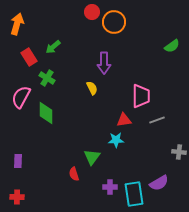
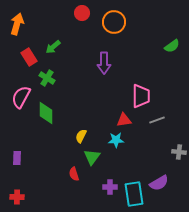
red circle: moved 10 px left, 1 px down
yellow semicircle: moved 11 px left, 48 px down; rotated 128 degrees counterclockwise
purple rectangle: moved 1 px left, 3 px up
